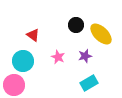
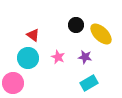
purple star: moved 1 px down; rotated 24 degrees clockwise
cyan circle: moved 5 px right, 3 px up
pink circle: moved 1 px left, 2 px up
